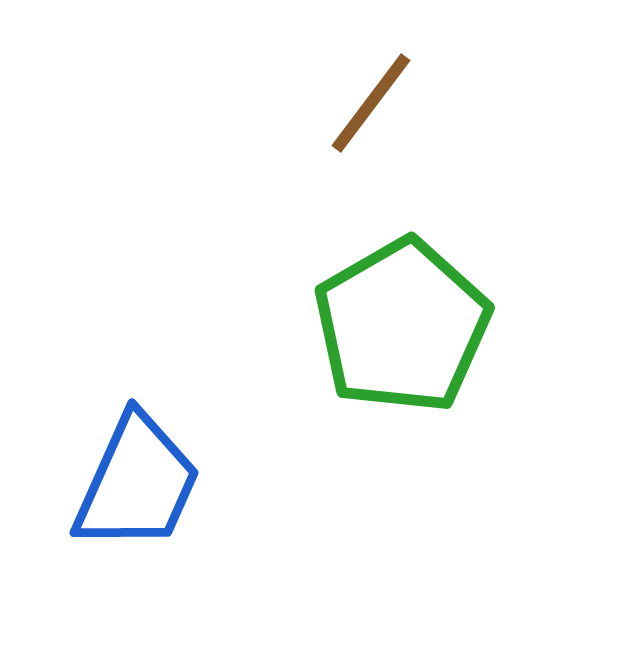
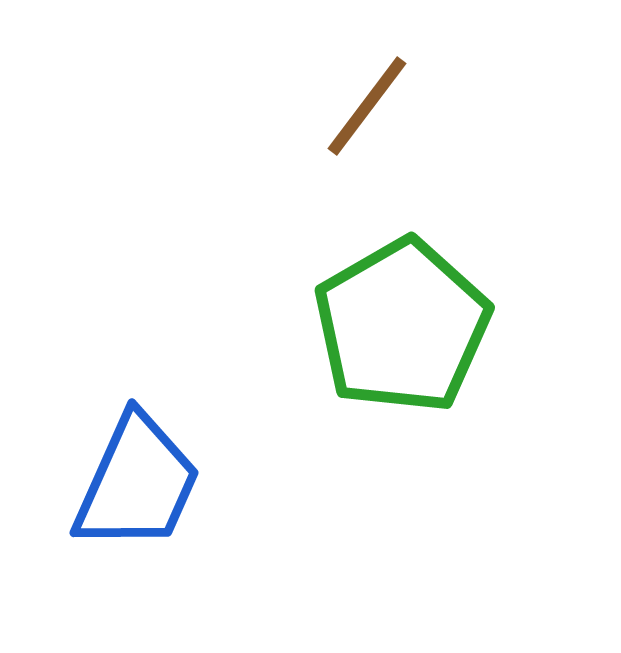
brown line: moved 4 px left, 3 px down
